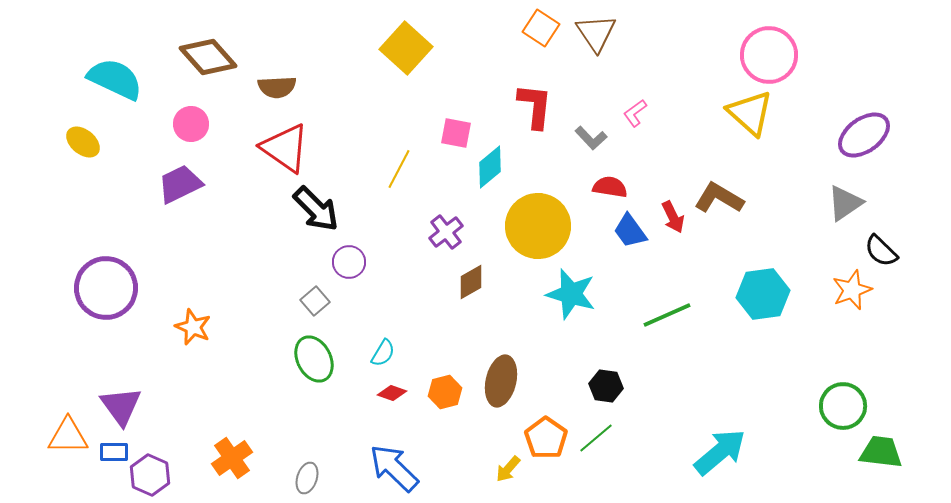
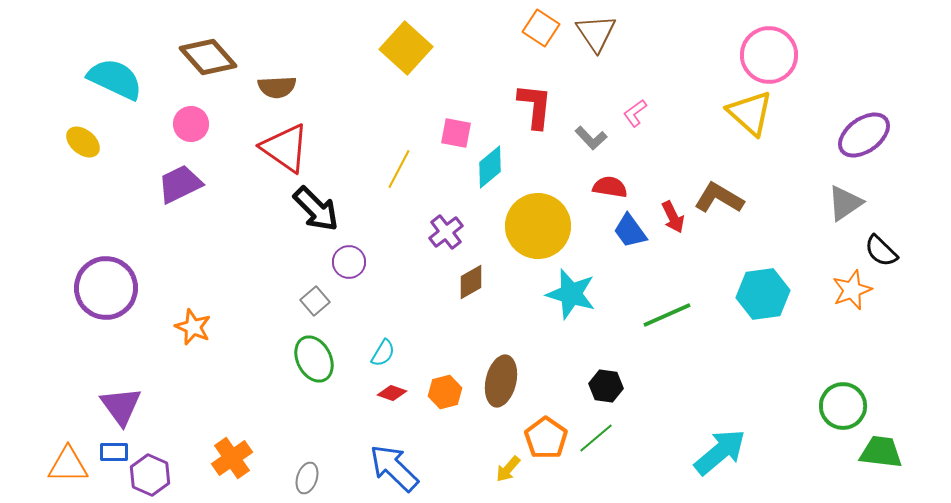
orange triangle at (68, 436): moved 29 px down
